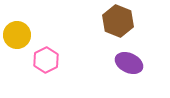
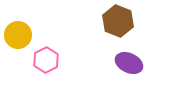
yellow circle: moved 1 px right
